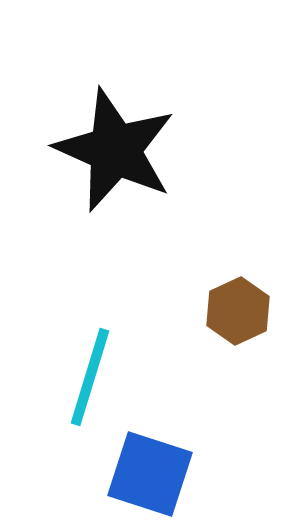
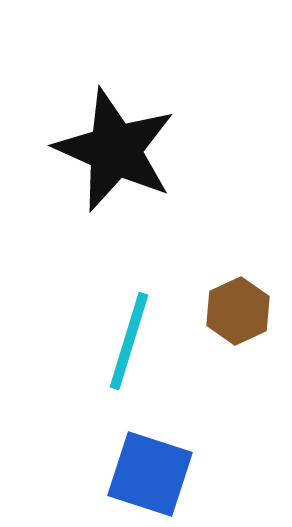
cyan line: moved 39 px right, 36 px up
